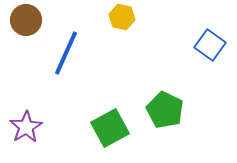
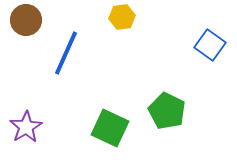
yellow hexagon: rotated 20 degrees counterclockwise
green pentagon: moved 2 px right, 1 px down
green square: rotated 36 degrees counterclockwise
